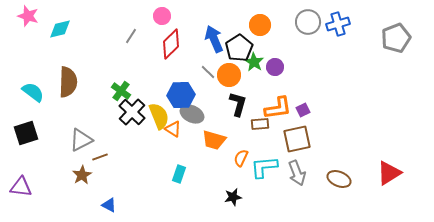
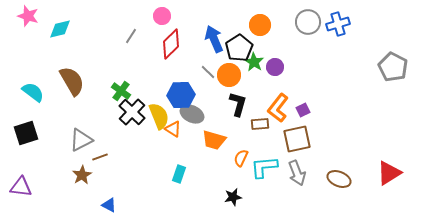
gray pentagon at (396, 38): moved 3 px left, 29 px down; rotated 24 degrees counterclockwise
brown semicircle at (68, 82): moved 4 px right, 1 px up; rotated 32 degrees counterclockwise
orange L-shape at (278, 108): rotated 136 degrees clockwise
